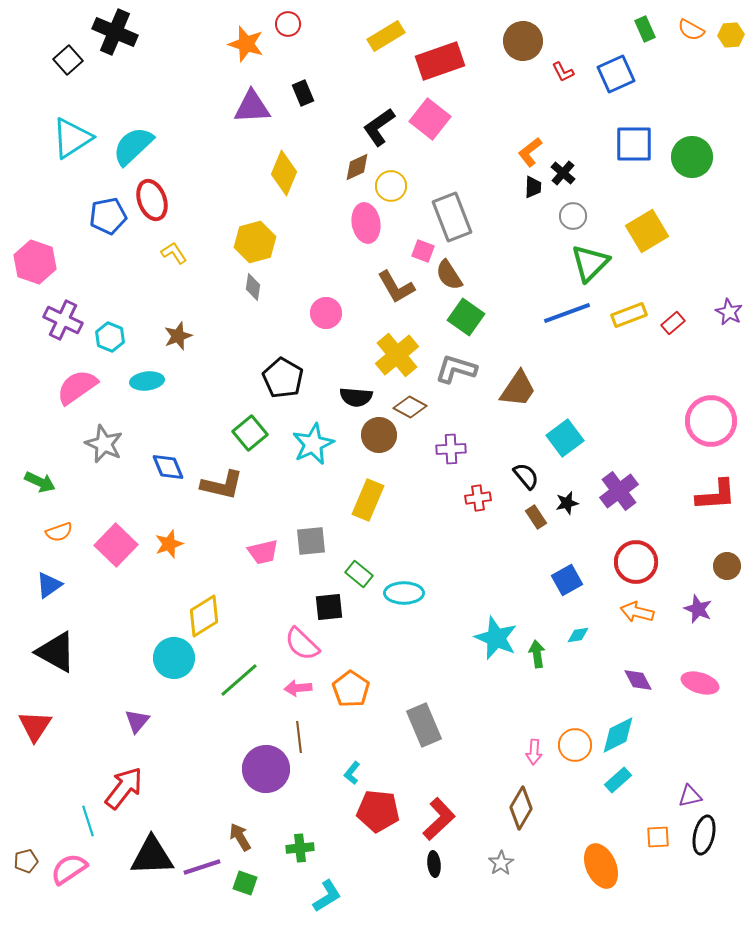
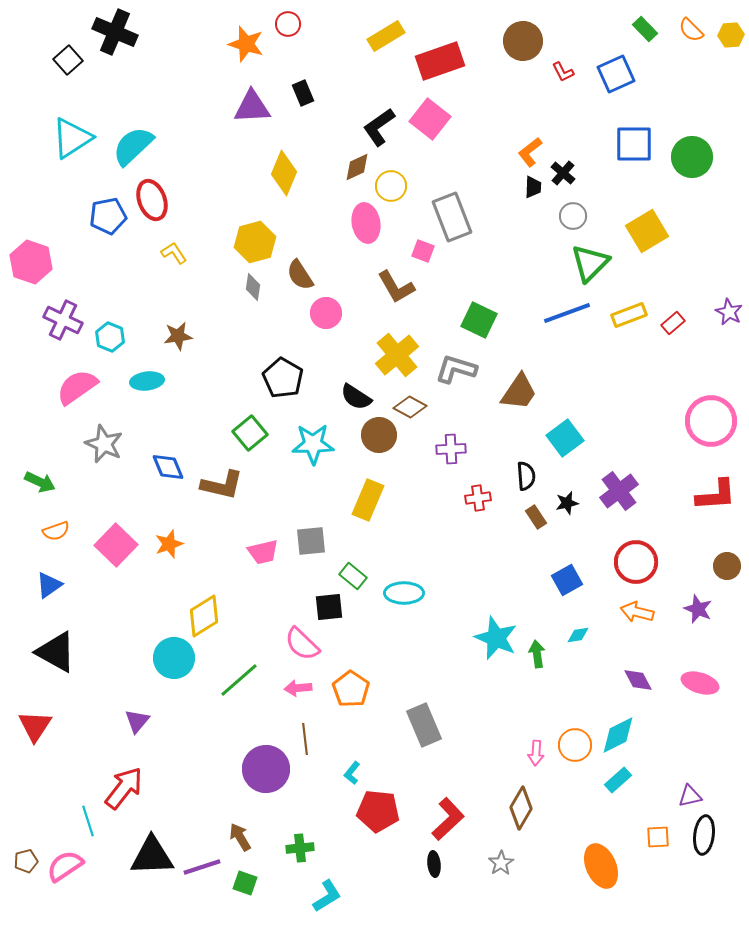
green rectangle at (645, 29): rotated 20 degrees counterclockwise
orange semicircle at (691, 30): rotated 16 degrees clockwise
pink hexagon at (35, 262): moved 4 px left
brown semicircle at (449, 275): moved 149 px left
green square at (466, 317): moved 13 px right, 3 px down; rotated 9 degrees counterclockwise
brown star at (178, 336): rotated 12 degrees clockwise
brown trapezoid at (518, 389): moved 1 px right, 3 px down
black semicircle at (356, 397): rotated 28 degrees clockwise
cyan star at (313, 444): rotated 24 degrees clockwise
black semicircle at (526, 476): rotated 36 degrees clockwise
orange semicircle at (59, 532): moved 3 px left, 1 px up
green rectangle at (359, 574): moved 6 px left, 2 px down
brown line at (299, 737): moved 6 px right, 2 px down
pink arrow at (534, 752): moved 2 px right, 1 px down
red L-shape at (439, 819): moved 9 px right
black ellipse at (704, 835): rotated 6 degrees counterclockwise
pink semicircle at (69, 869): moved 4 px left, 3 px up
